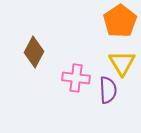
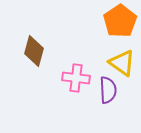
brown diamond: moved 1 px up; rotated 12 degrees counterclockwise
yellow triangle: rotated 24 degrees counterclockwise
